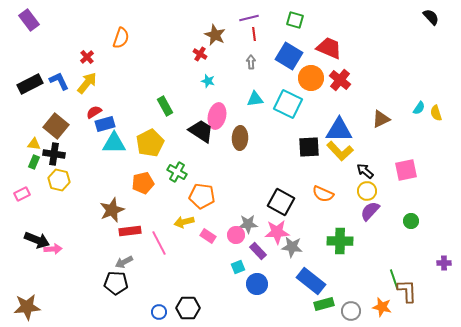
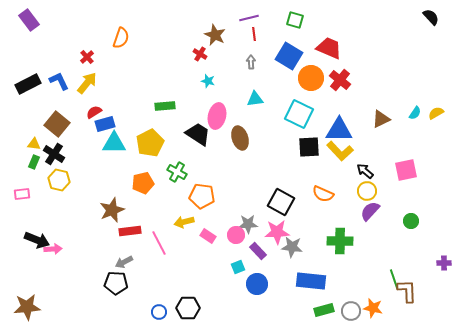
black rectangle at (30, 84): moved 2 px left
cyan square at (288, 104): moved 11 px right, 10 px down
green rectangle at (165, 106): rotated 66 degrees counterclockwise
cyan semicircle at (419, 108): moved 4 px left, 5 px down
yellow semicircle at (436, 113): rotated 77 degrees clockwise
brown square at (56, 126): moved 1 px right, 2 px up
black trapezoid at (201, 131): moved 3 px left, 3 px down
brown ellipse at (240, 138): rotated 20 degrees counterclockwise
black cross at (54, 154): rotated 25 degrees clockwise
pink rectangle at (22, 194): rotated 21 degrees clockwise
blue rectangle at (311, 281): rotated 32 degrees counterclockwise
green rectangle at (324, 304): moved 6 px down
orange star at (382, 307): moved 9 px left, 1 px down
